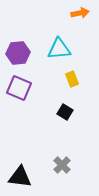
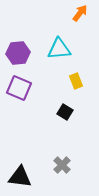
orange arrow: rotated 42 degrees counterclockwise
yellow rectangle: moved 4 px right, 2 px down
